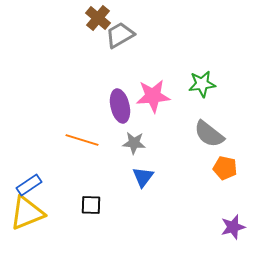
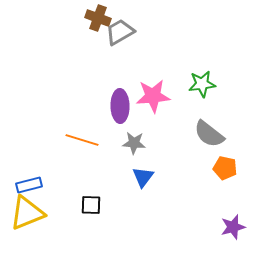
brown cross: rotated 20 degrees counterclockwise
gray trapezoid: moved 3 px up
purple ellipse: rotated 12 degrees clockwise
blue rectangle: rotated 20 degrees clockwise
